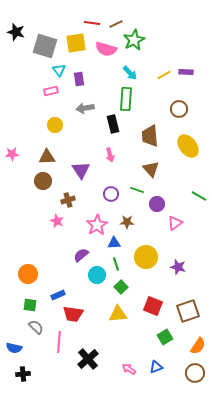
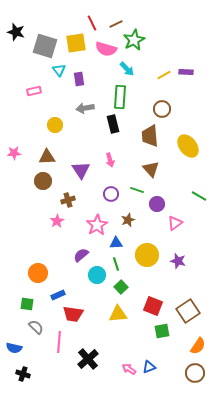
red line at (92, 23): rotated 56 degrees clockwise
cyan arrow at (130, 73): moved 3 px left, 4 px up
pink rectangle at (51, 91): moved 17 px left
green rectangle at (126, 99): moved 6 px left, 2 px up
brown circle at (179, 109): moved 17 px left
pink star at (12, 154): moved 2 px right, 1 px up
pink arrow at (110, 155): moved 5 px down
pink star at (57, 221): rotated 16 degrees clockwise
brown star at (127, 222): moved 1 px right, 2 px up; rotated 24 degrees counterclockwise
blue triangle at (114, 243): moved 2 px right
yellow circle at (146, 257): moved 1 px right, 2 px up
purple star at (178, 267): moved 6 px up
orange circle at (28, 274): moved 10 px right, 1 px up
green square at (30, 305): moved 3 px left, 1 px up
brown square at (188, 311): rotated 15 degrees counterclockwise
green square at (165, 337): moved 3 px left, 6 px up; rotated 21 degrees clockwise
blue triangle at (156, 367): moved 7 px left
black cross at (23, 374): rotated 24 degrees clockwise
